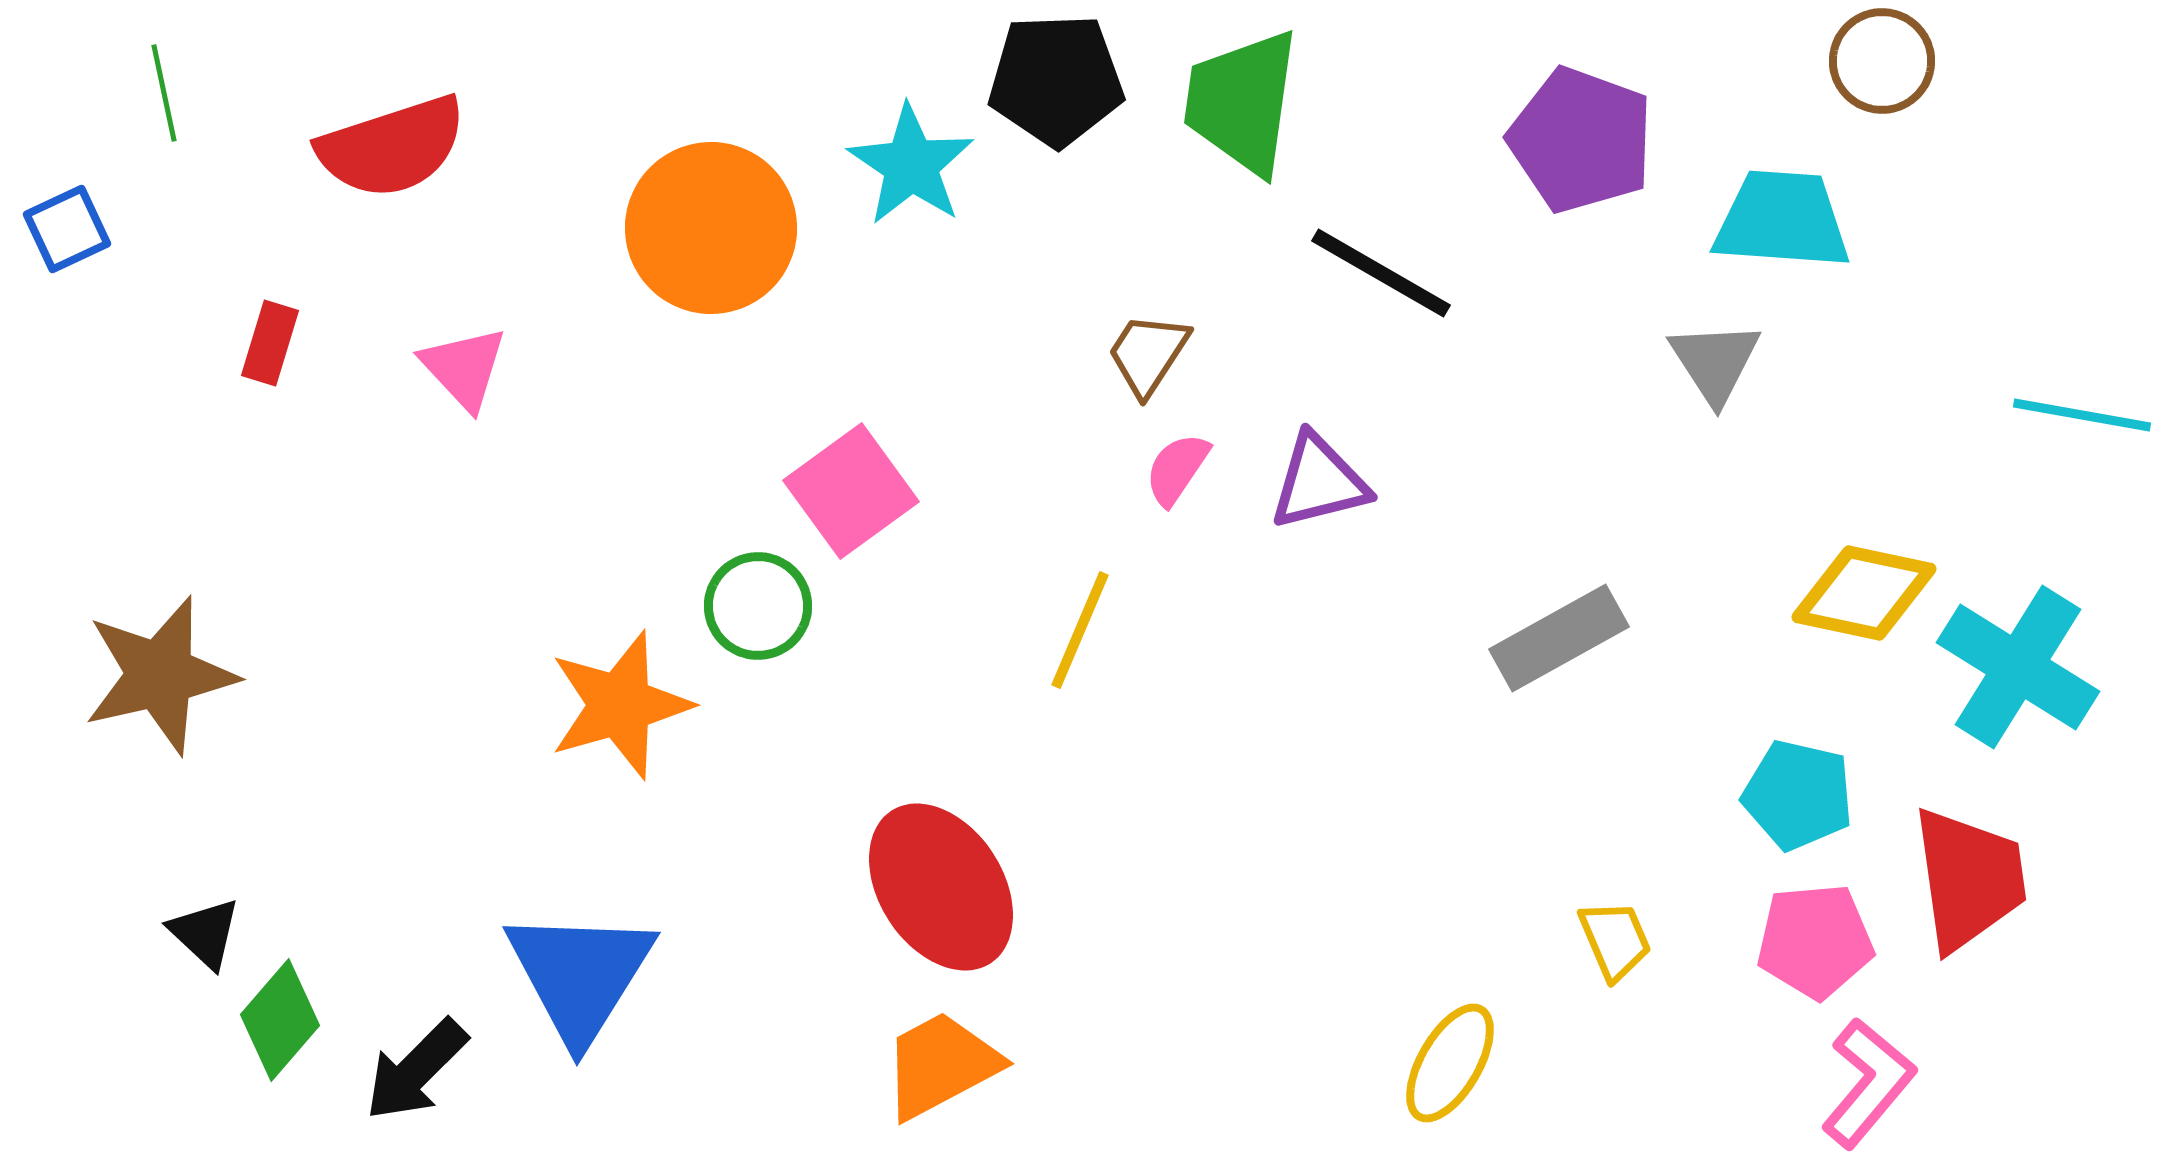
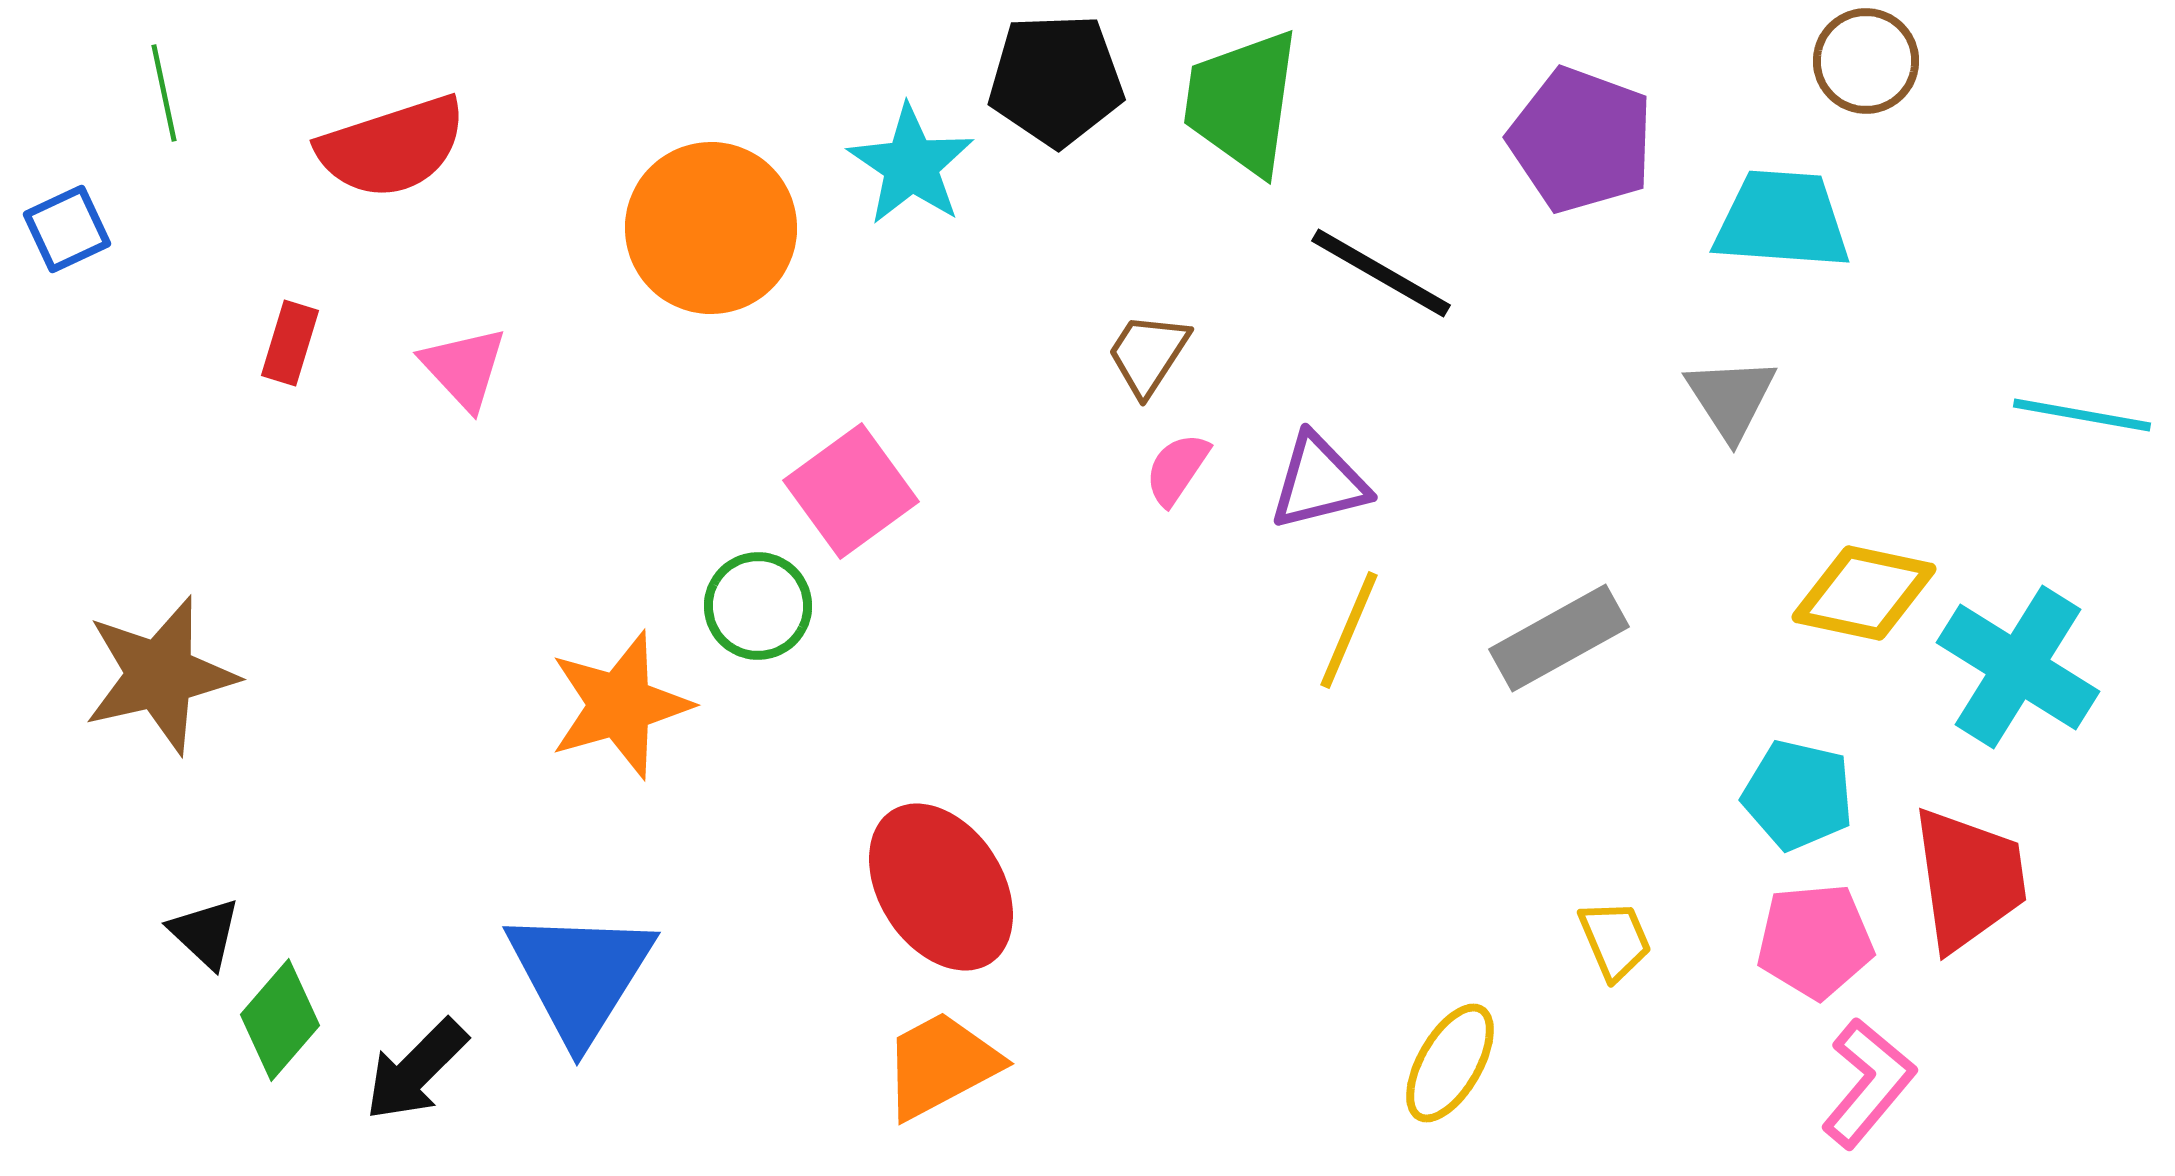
brown circle: moved 16 px left
red rectangle: moved 20 px right
gray triangle: moved 16 px right, 36 px down
yellow line: moved 269 px right
